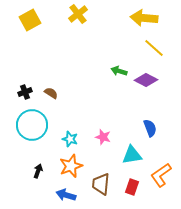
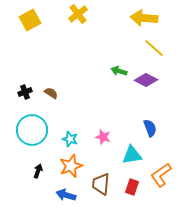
cyan circle: moved 5 px down
